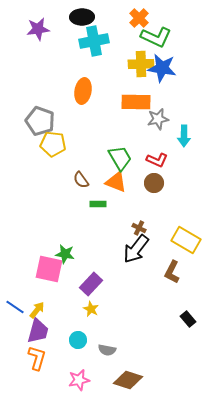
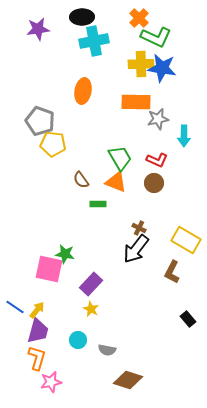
pink star: moved 28 px left, 2 px down
